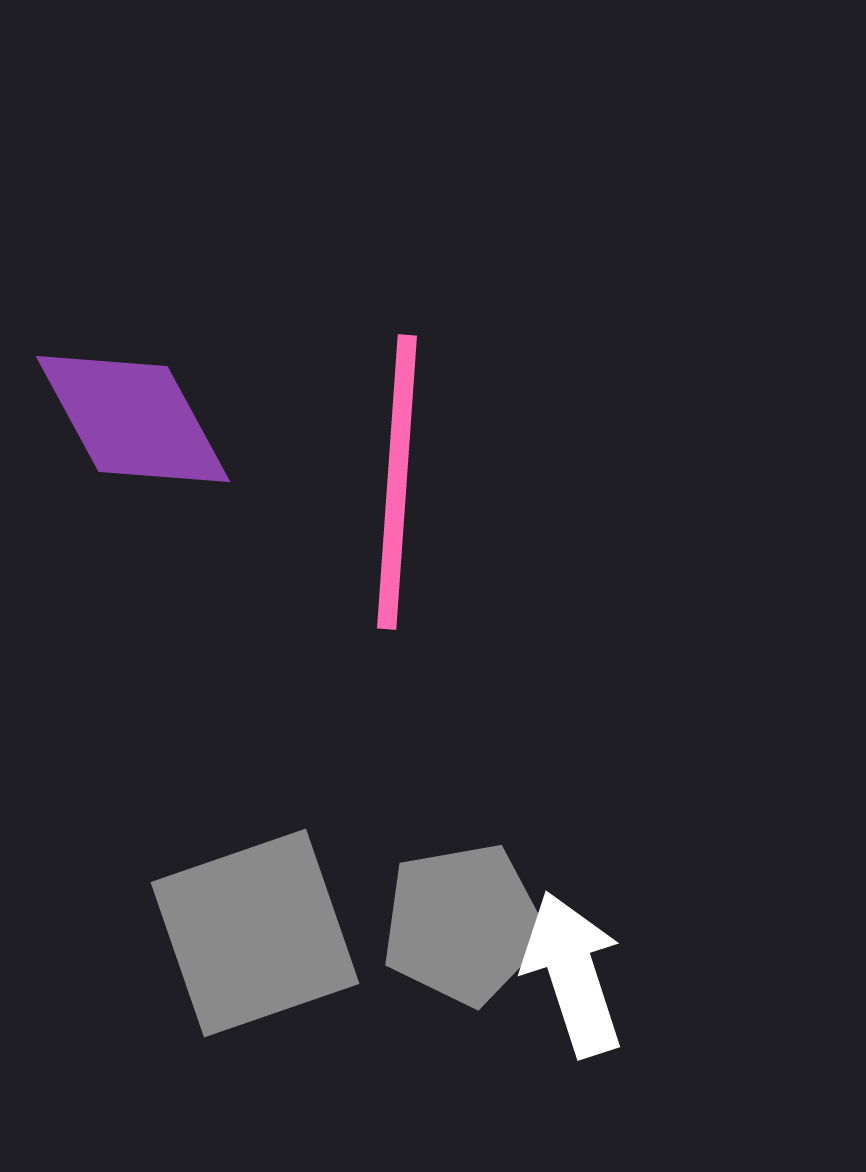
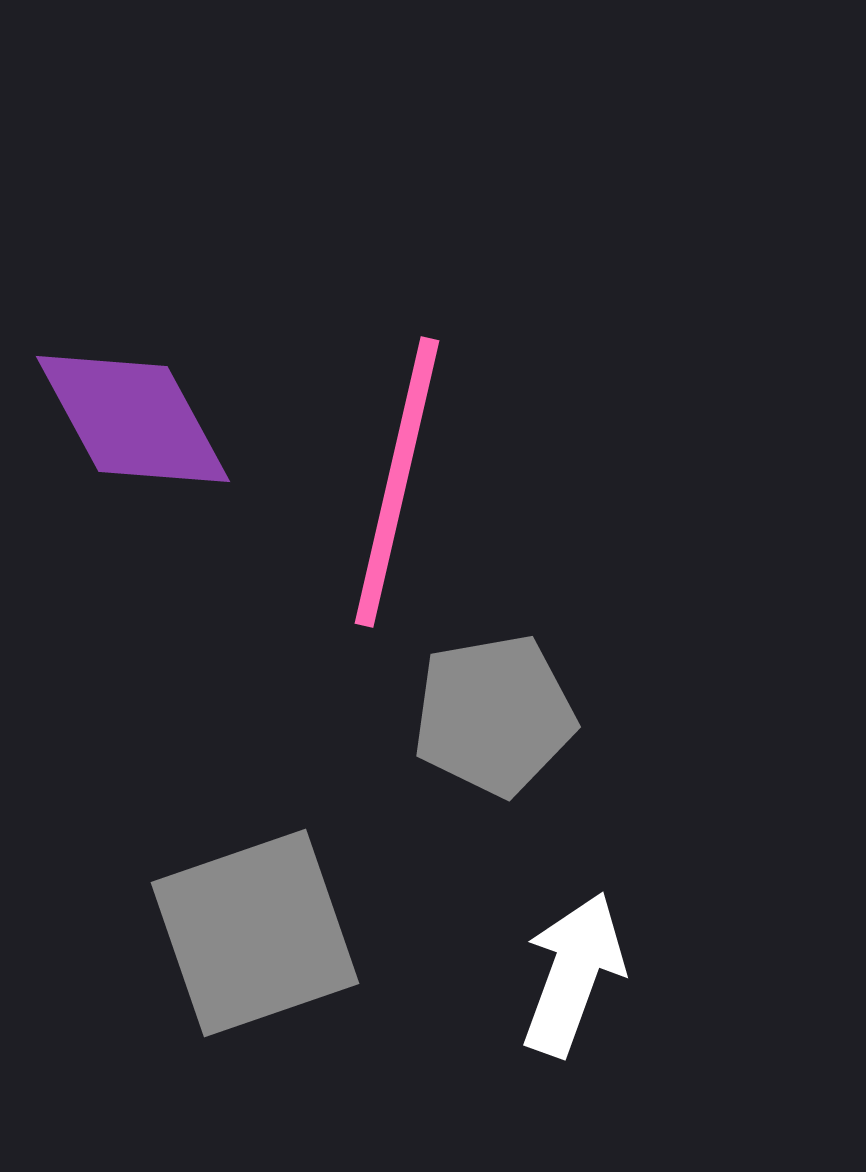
pink line: rotated 9 degrees clockwise
gray pentagon: moved 31 px right, 209 px up
white arrow: rotated 38 degrees clockwise
